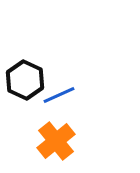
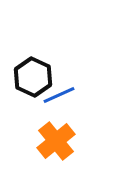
black hexagon: moved 8 px right, 3 px up
